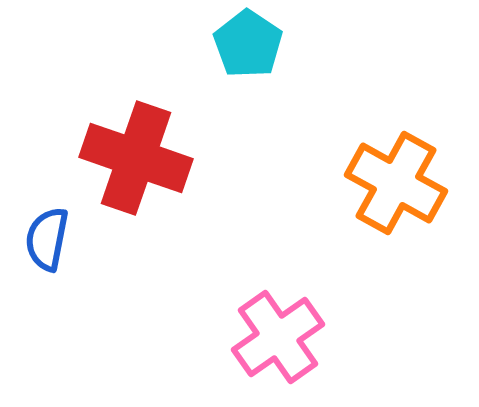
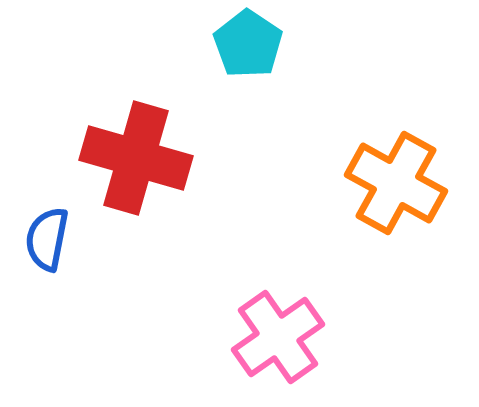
red cross: rotated 3 degrees counterclockwise
